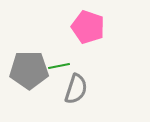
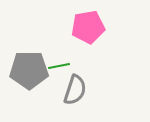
pink pentagon: rotated 28 degrees counterclockwise
gray semicircle: moved 1 px left, 1 px down
